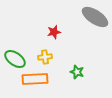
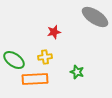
green ellipse: moved 1 px left, 1 px down
